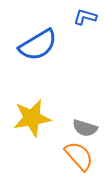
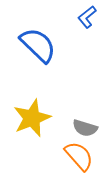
blue L-shape: moved 2 px right; rotated 55 degrees counterclockwise
blue semicircle: rotated 105 degrees counterclockwise
yellow star: rotated 12 degrees counterclockwise
